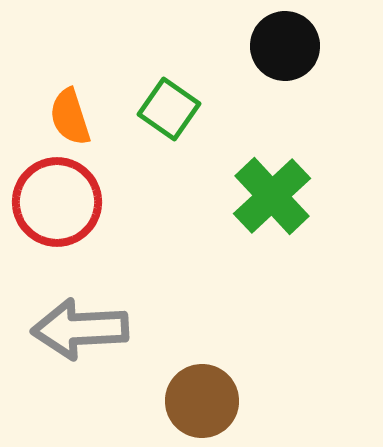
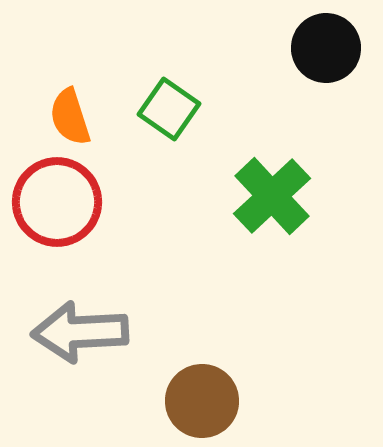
black circle: moved 41 px right, 2 px down
gray arrow: moved 3 px down
